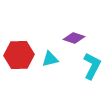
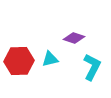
red hexagon: moved 6 px down
cyan L-shape: moved 1 px down
